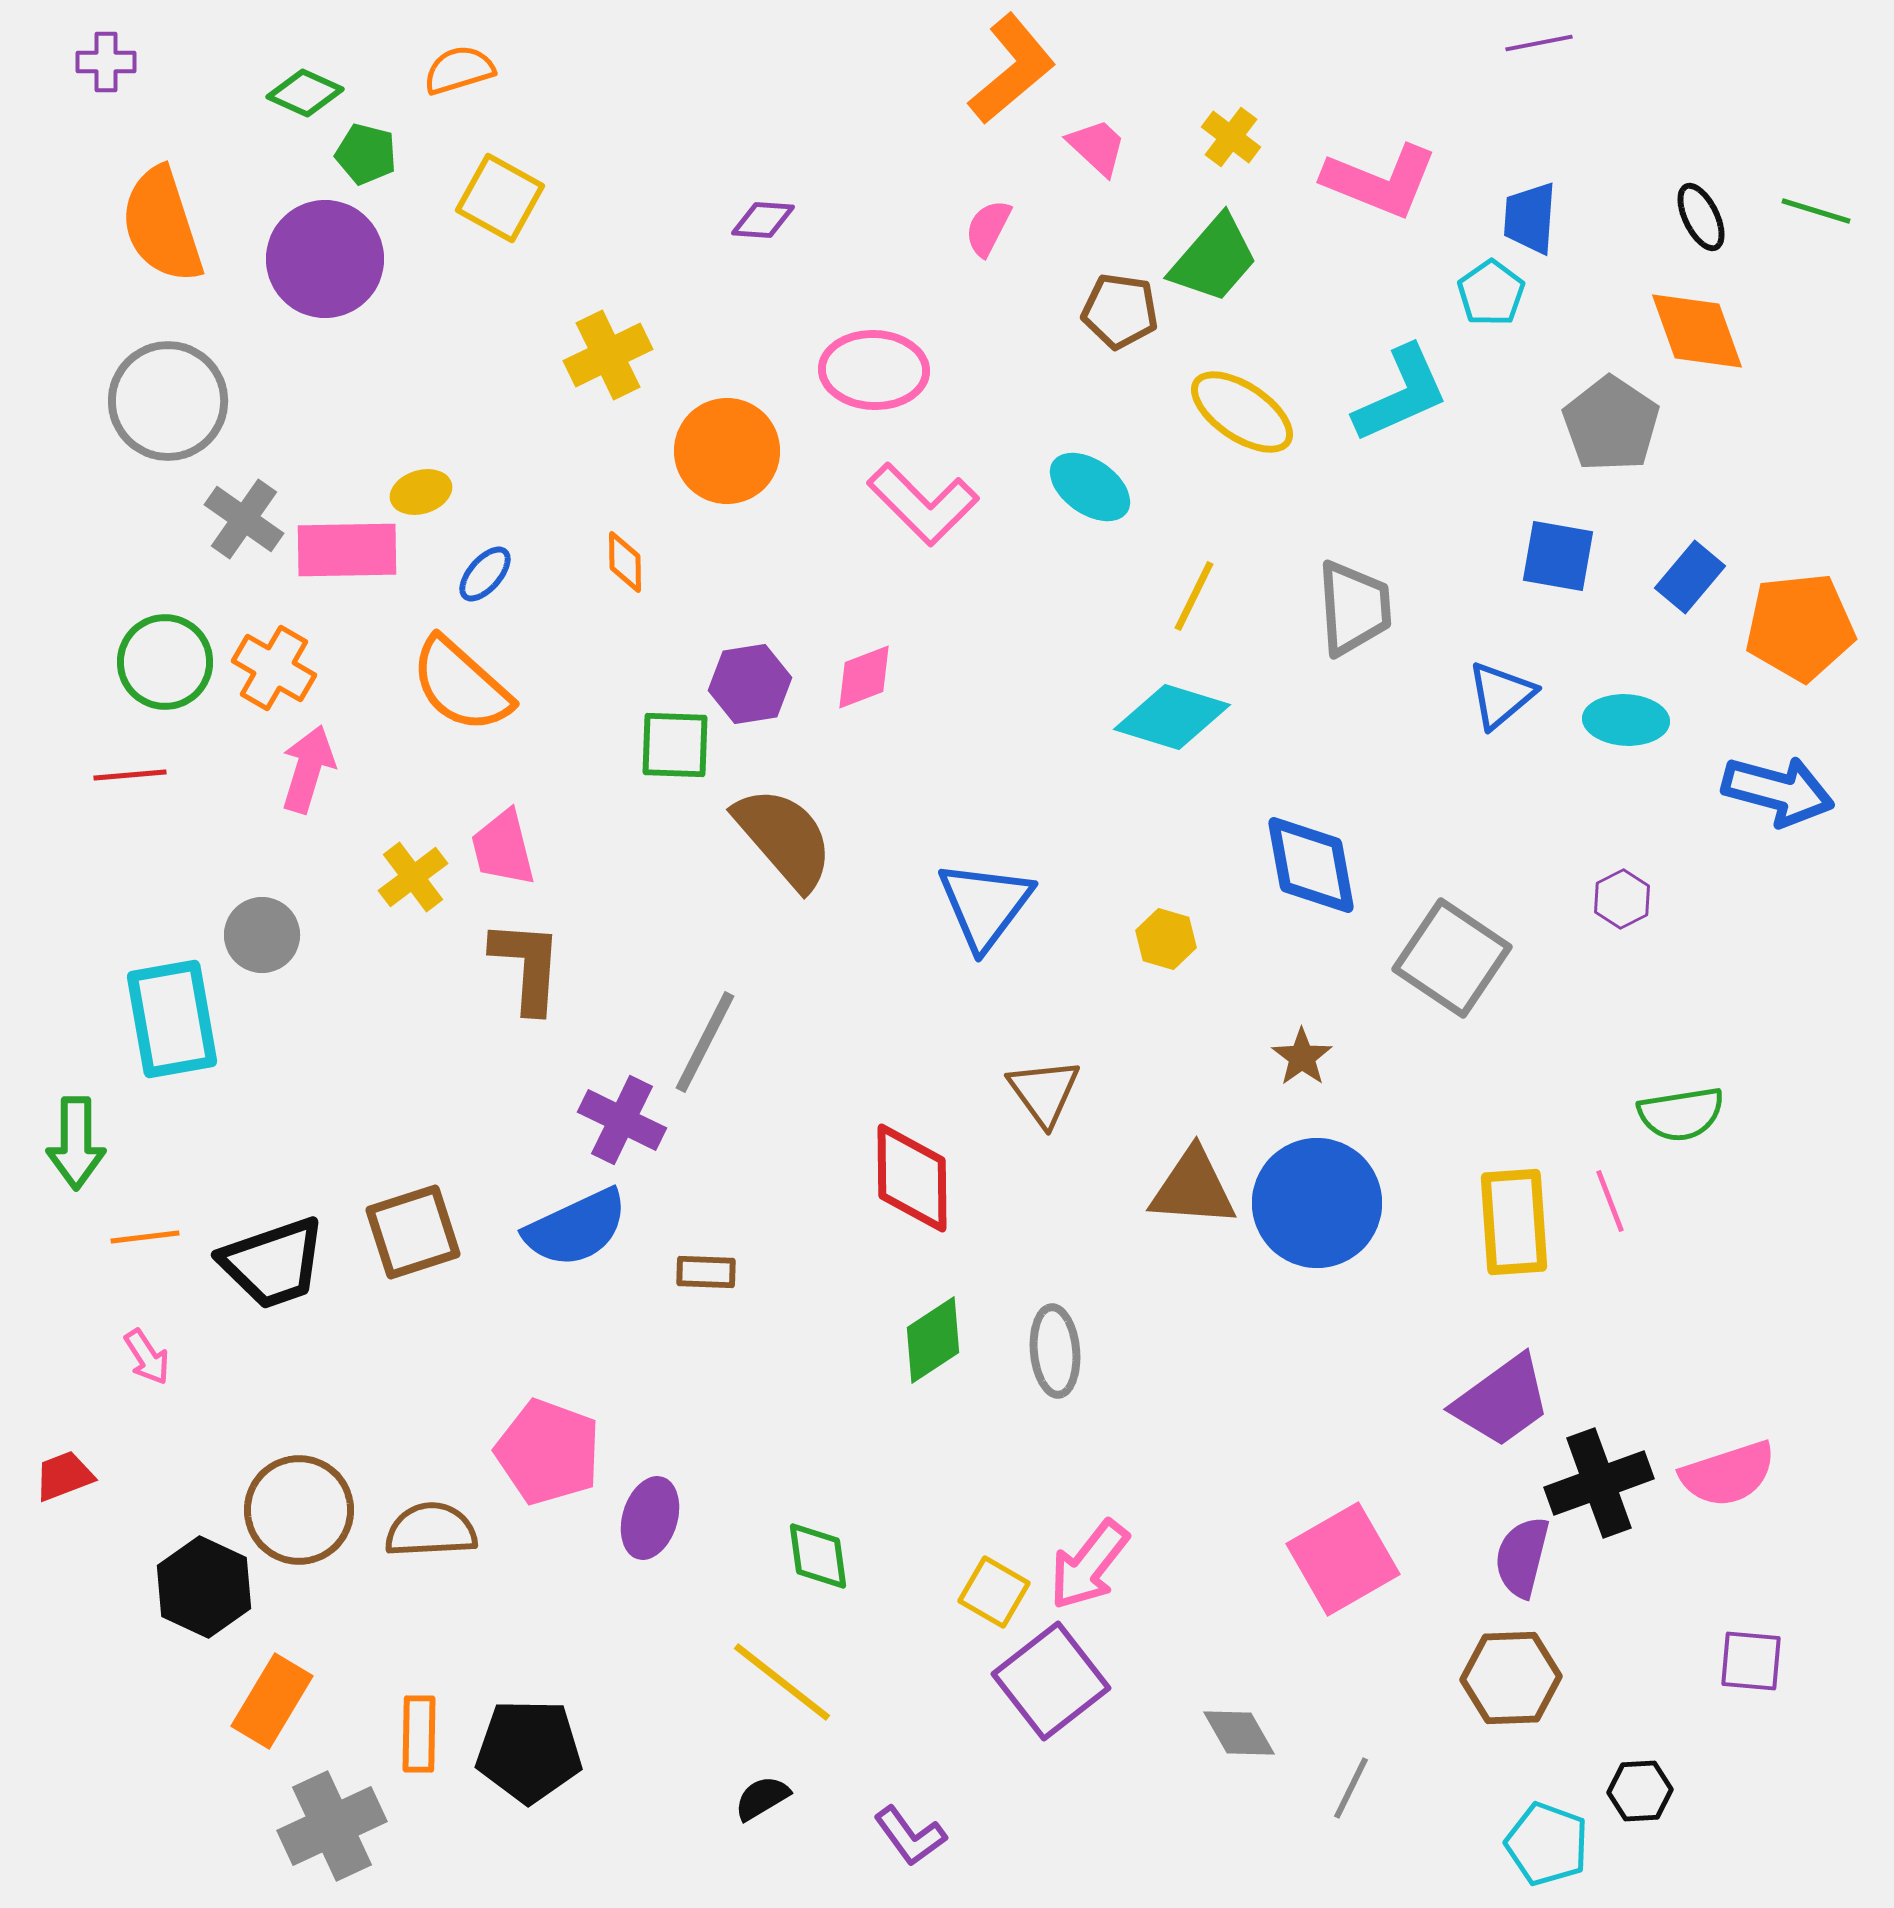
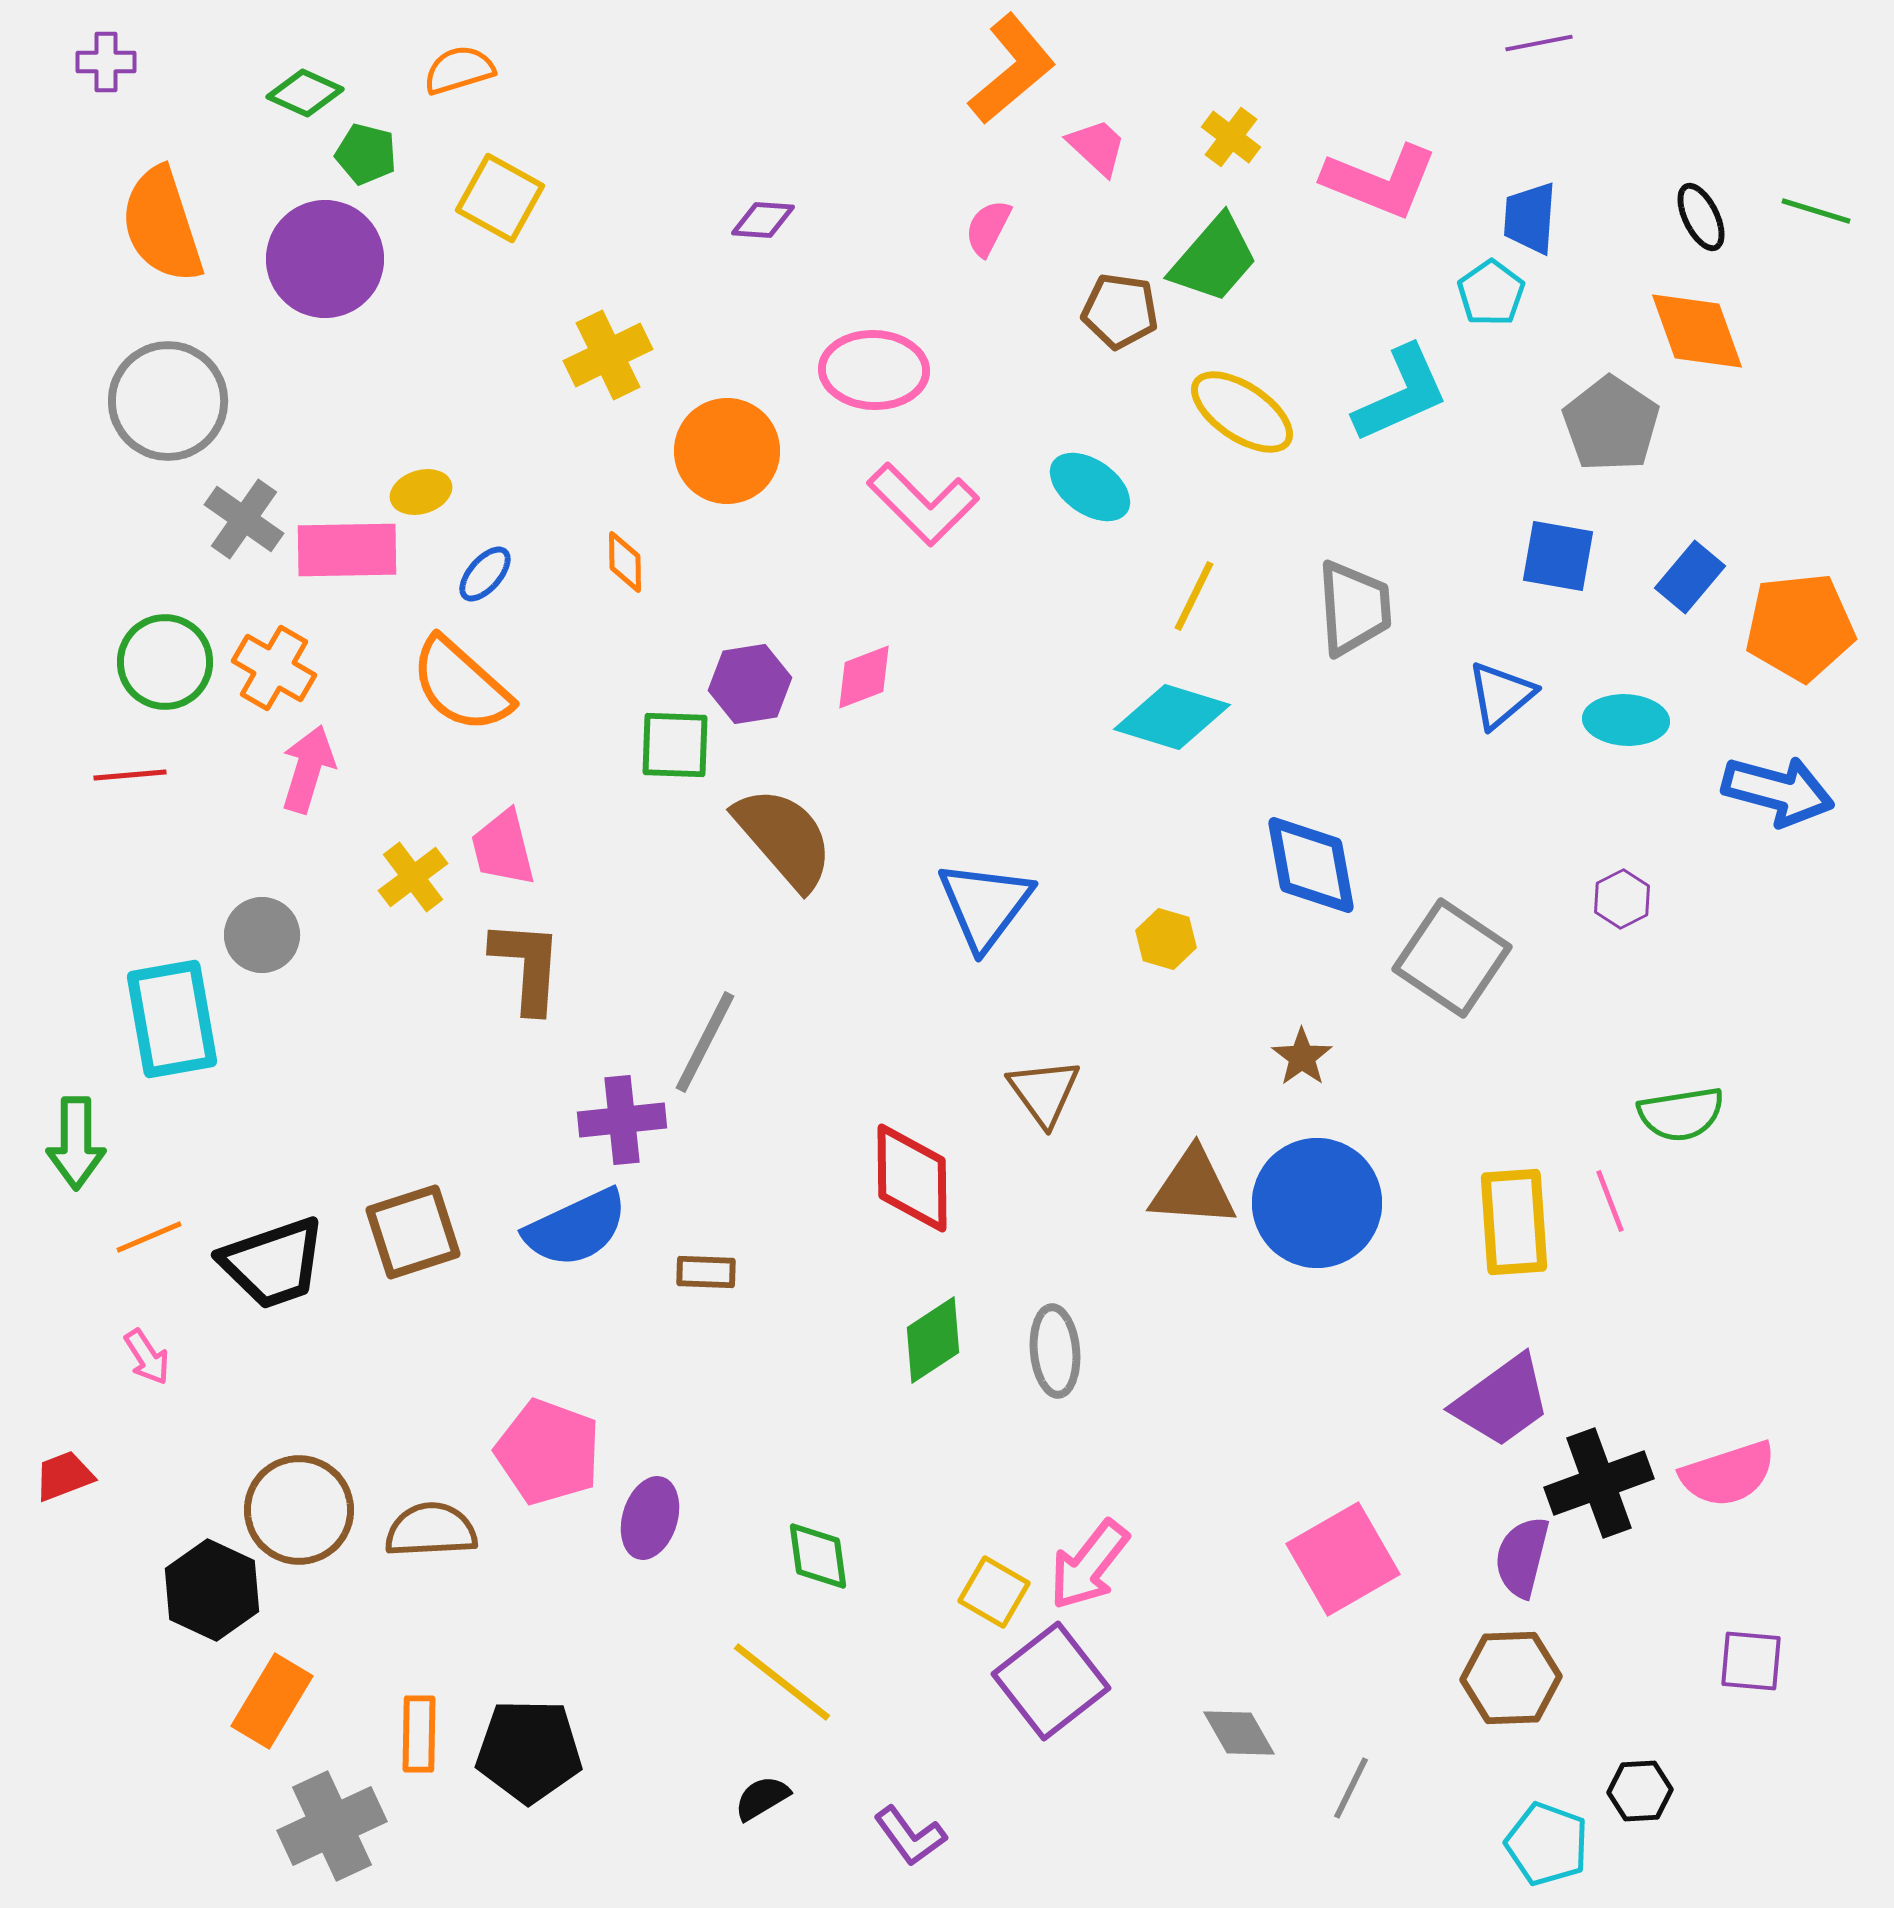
purple cross at (622, 1120): rotated 32 degrees counterclockwise
orange line at (145, 1237): moved 4 px right; rotated 16 degrees counterclockwise
black hexagon at (204, 1587): moved 8 px right, 3 px down
